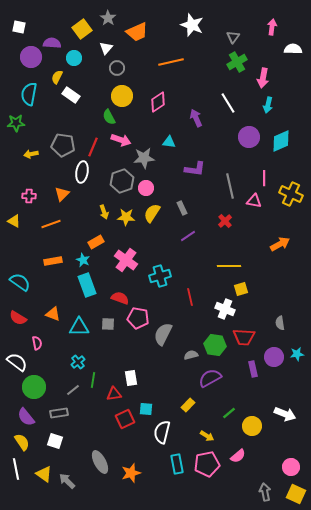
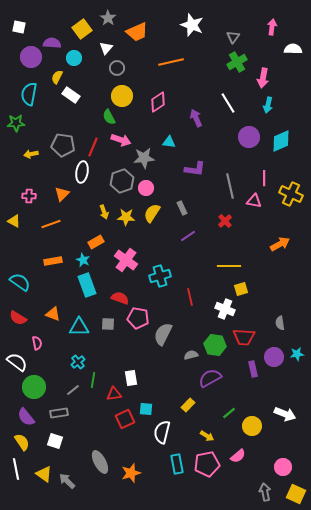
pink circle at (291, 467): moved 8 px left
